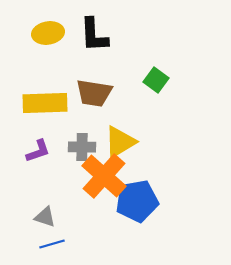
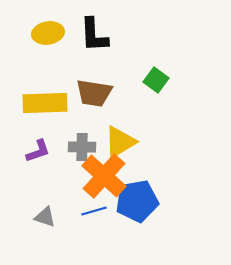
blue line: moved 42 px right, 33 px up
